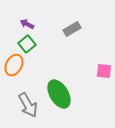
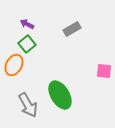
green ellipse: moved 1 px right, 1 px down
